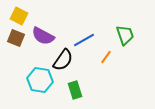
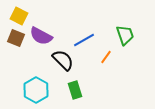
purple semicircle: moved 2 px left
black semicircle: rotated 80 degrees counterclockwise
cyan hexagon: moved 4 px left, 10 px down; rotated 20 degrees clockwise
